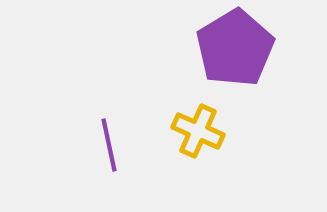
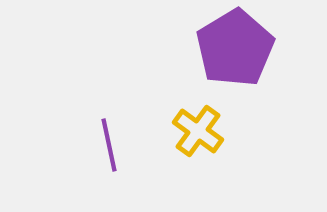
yellow cross: rotated 12 degrees clockwise
